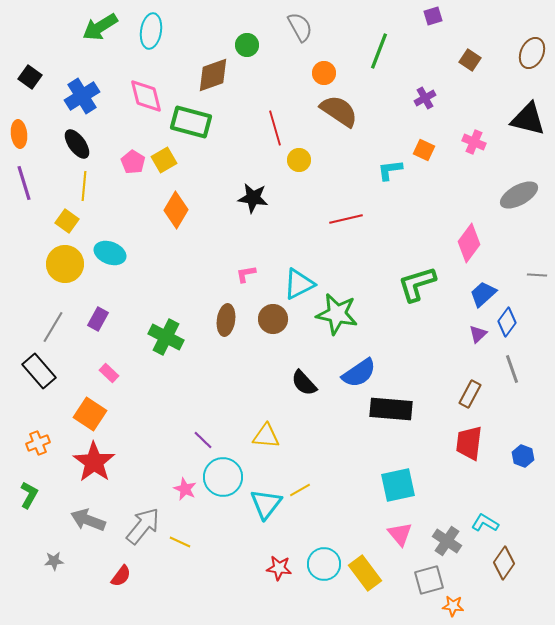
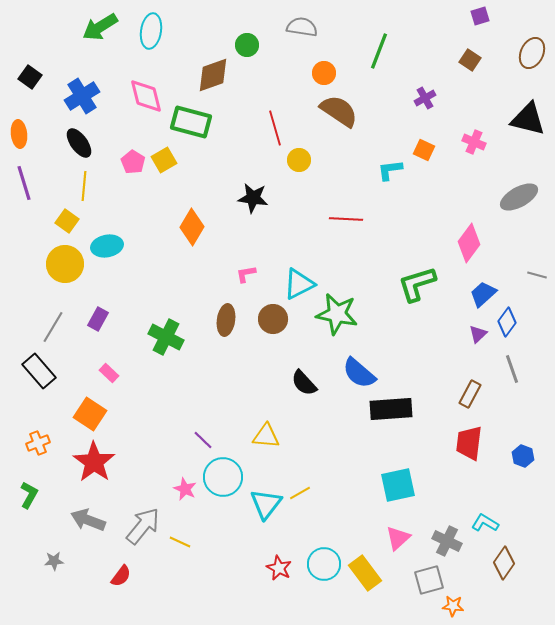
purple square at (433, 16): moved 47 px right
gray semicircle at (300, 27): moved 2 px right; rotated 52 degrees counterclockwise
black ellipse at (77, 144): moved 2 px right, 1 px up
gray ellipse at (519, 195): moved 2 px down
orange diamond at (176, 210): moved 16 px right, 17 px down
red line at (346, 219): rotated 16 degrees clockwise
cyan ellipse at (110, 253): moved 3 px left, 7 px up; rotated 32 degrees counterclockwise
gray line at (537, 275): rotated 12 degrees clockwise
blue semicircle at (359, 373): rotated 75 degrees clockwise
black rectangle at (391, 409): rotated 9 degrees counterclockwise
yellow line at (300, 490): moved 3 px down
pink triangle at (400, 534): moved 2 px left, 4 px down; rotated 28 degrees clockwise
gray cross at (447, 541): rotated 8 degrees counterclockwise
red star at (279, 568): rotated 20 degrees clockwise
